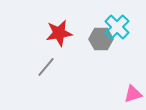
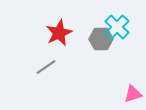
red star: rotated 16 degrees counterclockwise
gray line: rotated 15 degrees clockwise
